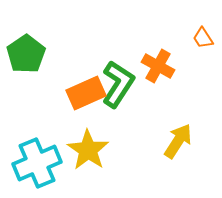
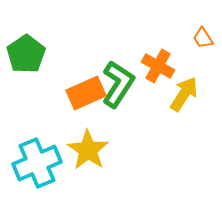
yellow arrow: moved 6 px right, 47 px up
